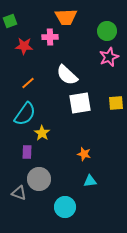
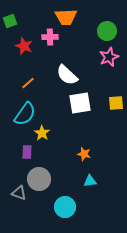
red star: rotated 18 degrees clockwise
